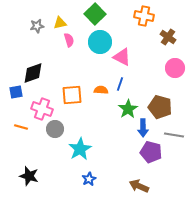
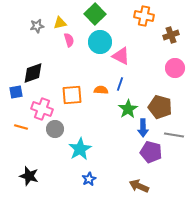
brown cross: moved 3 px right, 2 px up; rotated 35 degrees clockwise
pink triangle: moved 1 px left, 1 px up
